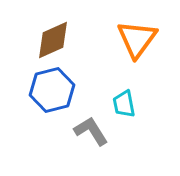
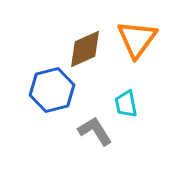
brown diamond: moved 32 px right, 9 px down
cyan trapezoid: moved 2 px right
gray L-shape: moved 4 px right
